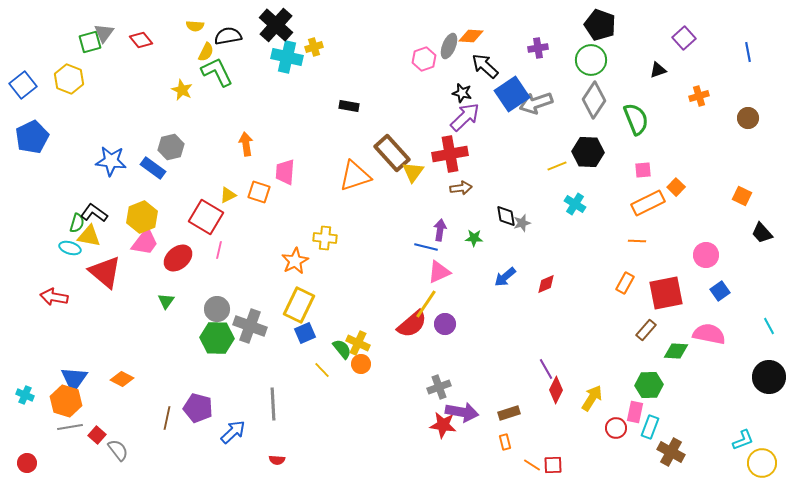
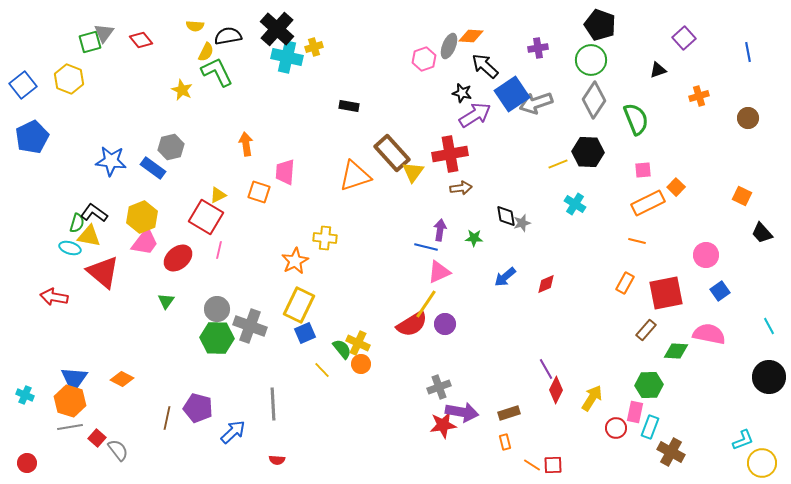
black cross at (276, 25): moved 1 px right, 4 px down
purple arrow at (465, 117): moved 10 px right, 2 px up; rotated 12 degrees clockwise
yellow line at (557, 166): moved 1 px right, 2 px up
yellow triangle at (228, 195): moved 10 px left
orange line at (637, 241): rotated 12 degrees clockwise
red triangle at (105, 272): moved 2 px left
red semicircle at (412, 324): rotated 8 degrees clockwise
orange hexagon at (66, 401): moved 4 px right
red star at (443, 425): rotated 16 degrees counterclockwise
red square at (97, 435): moved 3 px down
